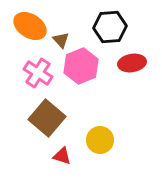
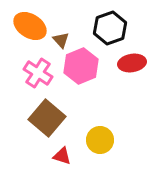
black hexagon: moved 1 px down; rotated 16 degrees counterclockwise
